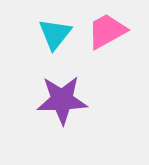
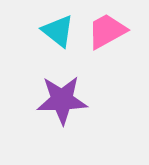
cyan triangle: moved 3 px right, 3 px up; rotated 30 degrees counterclockwise
